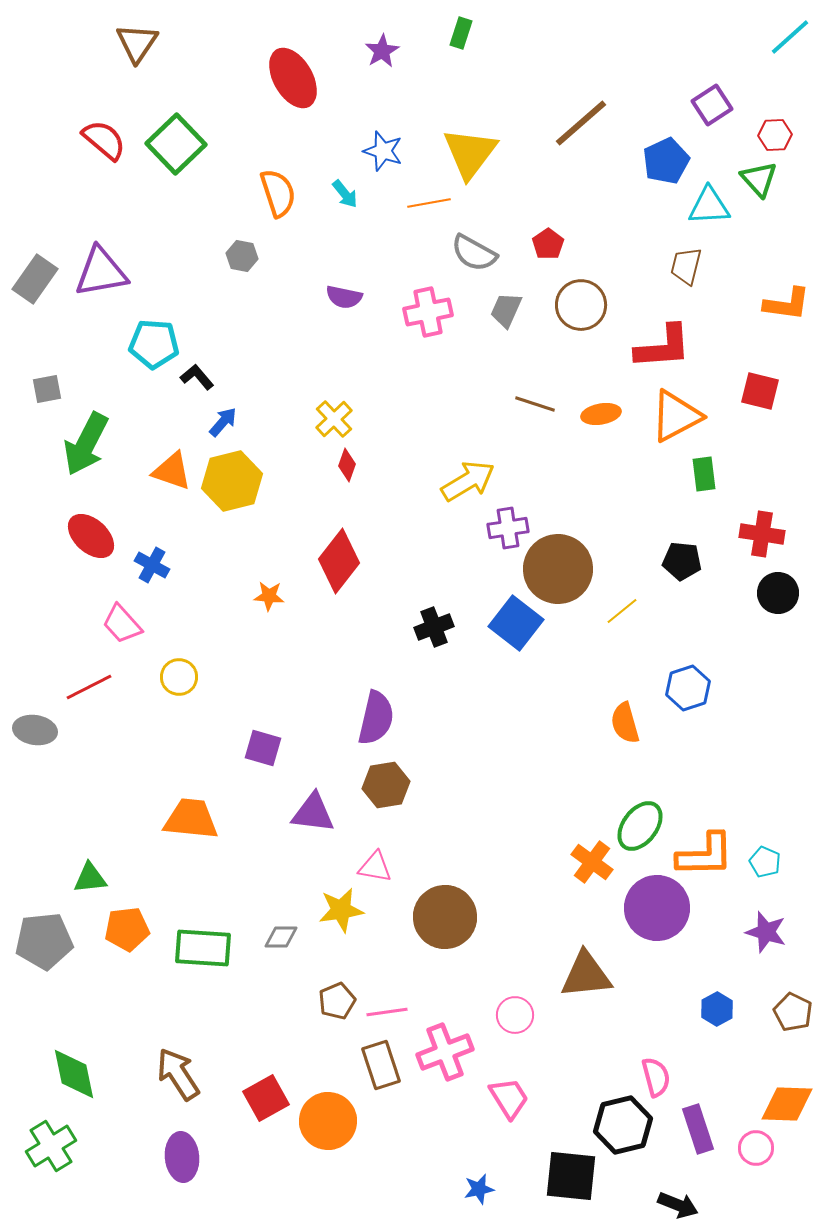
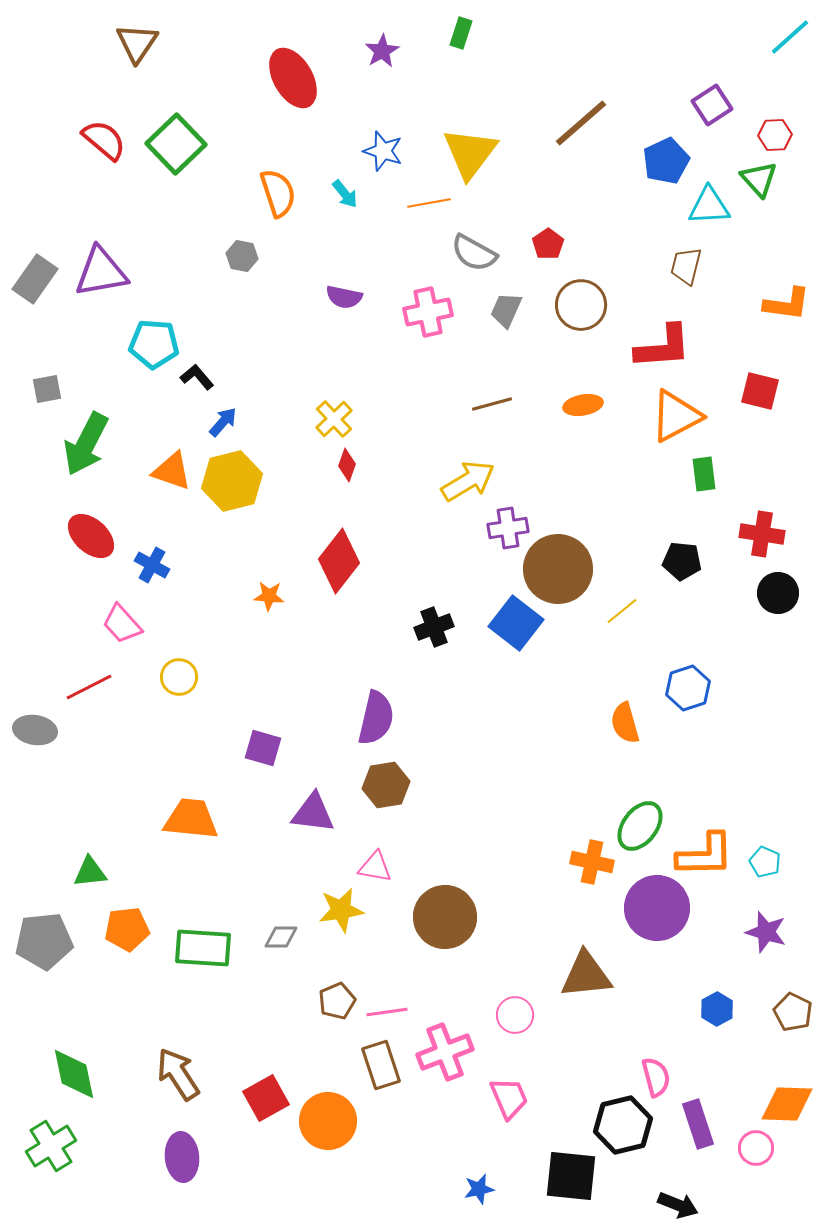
brown line at (535, 404): moved 43 px left; rotated 33 degrees counterclockwise
orange ellipse at (601, 414): moved 18 px left, 9 px up
orange cross at (592, 862): rotated 24 degrees counterclockwise
green triangle at (90, 878): moved 6 px up
pink trapezoid at (509, 1098): rotated 9 degrees clockwise
purple rectangle at (698, 1129): moved 5 px up
